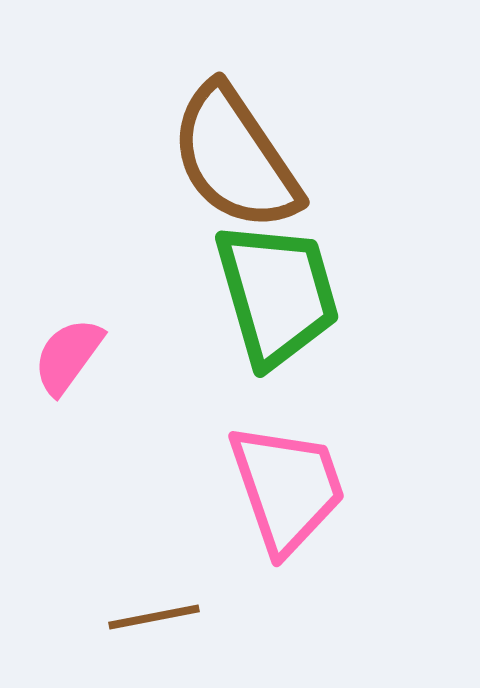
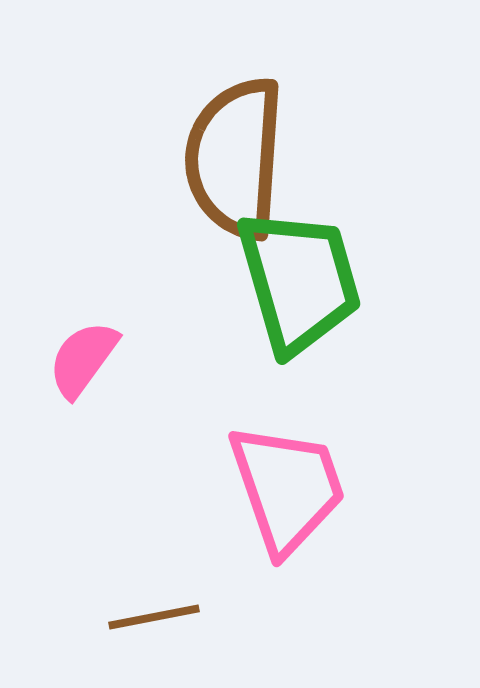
brown semicircle: rotated 38 degrees clockwise
green trapezoid: moved 22 px right, 13 px up
pink semicircle: moved 15 px right, 3 px down
